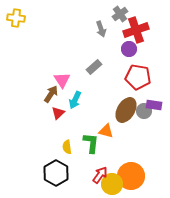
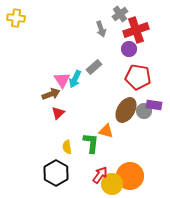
brown arrow: rotated 36 degrees clockwise
cyan arrow: moved 21 px up
orange circle: moved 1 px left
